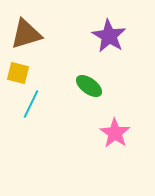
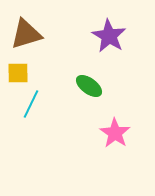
yellow square: rotated 15 degrees counterclockwise
